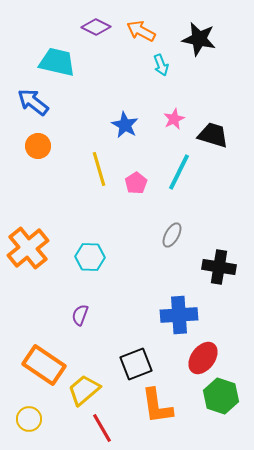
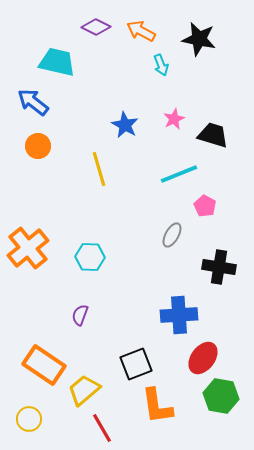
cyan line: moved 2 px down; rotated 42 degrees clockwise
pink pentagon: moved 69 px right, 23 px down; rotated 10 degrees counterclockwise
green hexagon: rotated 8 degrees counterclockwise
